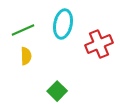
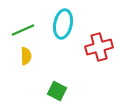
red cross: moved 3 px down; rotated 8 degrees clockwise
green square: rotated 18 degrees counterclockwise
